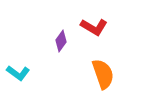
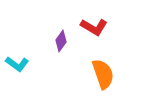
cyan L-shape: moved 1 px left, 9 px up
